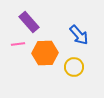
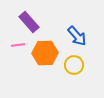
blue arrow: moved 2 px left, 1 px down
pink line: moved 1 px down
yellow circle: moved 2 px up
